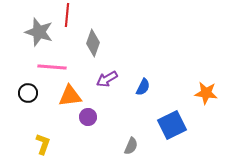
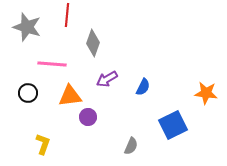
gray star: moved 12 px left, 5 px up
pink line: moved 3 px up
blue square: moved 1 px right
